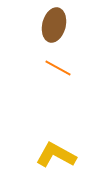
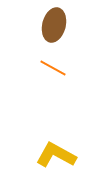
orange line: moved 5 px left
